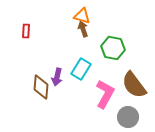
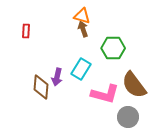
green hexagon: rotated 10 degrees counterclockwise
pink L-shape: rotated 76 degrees clockwise
